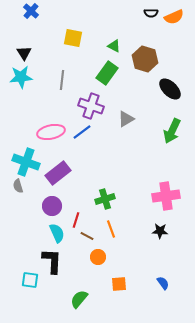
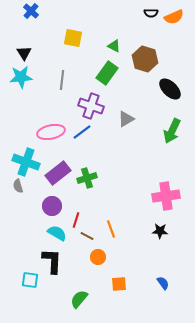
green cross: moved 18 px left, 21 px up
cyan semicircle: rotated 36 degrees counterclockwise
